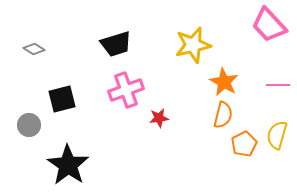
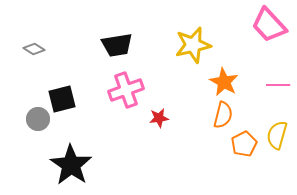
black trapezoid: moved 1 px right, 1 px down; rotated 8 degrees clockwise
gray circle: moved 9 px right, 6 px up
black star: moved 3 px right
